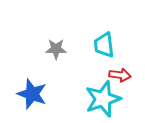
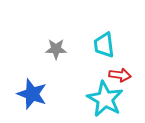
cyan star: moved 2 px right; rotated 24 degrees counterclockwise
